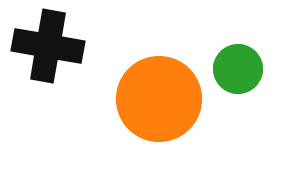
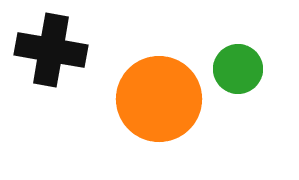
black cross: moved 3 px right, 4 px down
